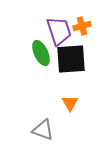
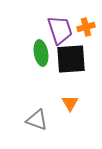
orange cross: moved 4 px right, 1 px down
purple trapezoid: moved 1 px right, 1 px up
green ellipse: rotated 15 degrees clockwise
gray triangle: moved 6 px left, 10 px up
